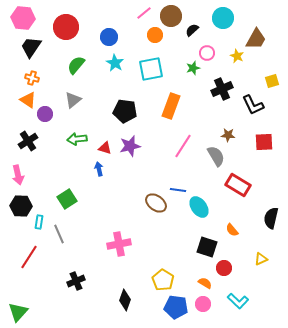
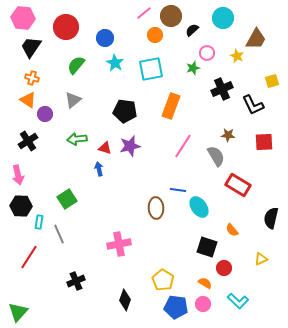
blue circle at (109, 37): moved 4 px left, 1 px down
brown ellipse at (156, 203): moved 5 px down; rotated 50 degrees clockwise
